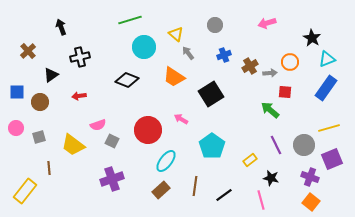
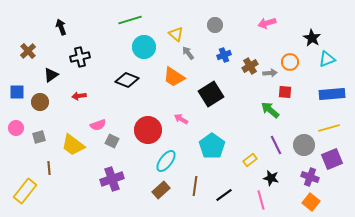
blue rectangle at (326, 88): moved 6 px right, 6 px down; rotated 50 degrees clockwise
